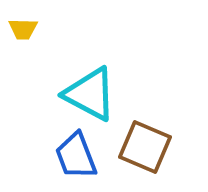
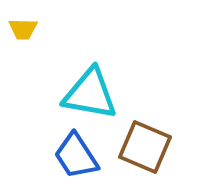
cyan triangle: rotated 18 degrees counterclockwise
blue trapezoid: rotated 12 degrees counterclockwise
